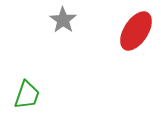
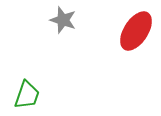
gray star: rotated 16 degrees counterclockwise
